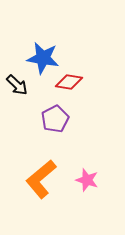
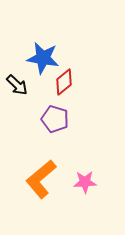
red diamond: moved 5 px left; rotated 48 degrees counterclockwise
purple pentagon: rotated 28 degrees counterclockwise
pink star: moved 2 px left, 2 px down; rotated 20 degrees counterclockwise
